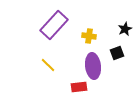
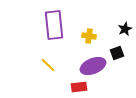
purple rectangle: rotated 48 degrees counterclockwise
purple ellipse: rotated 75 degrees clockwise
